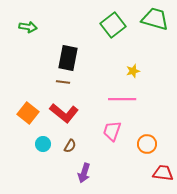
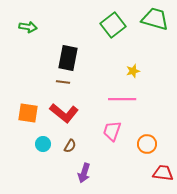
orange square: rotated 30 degrees counterclockwise
